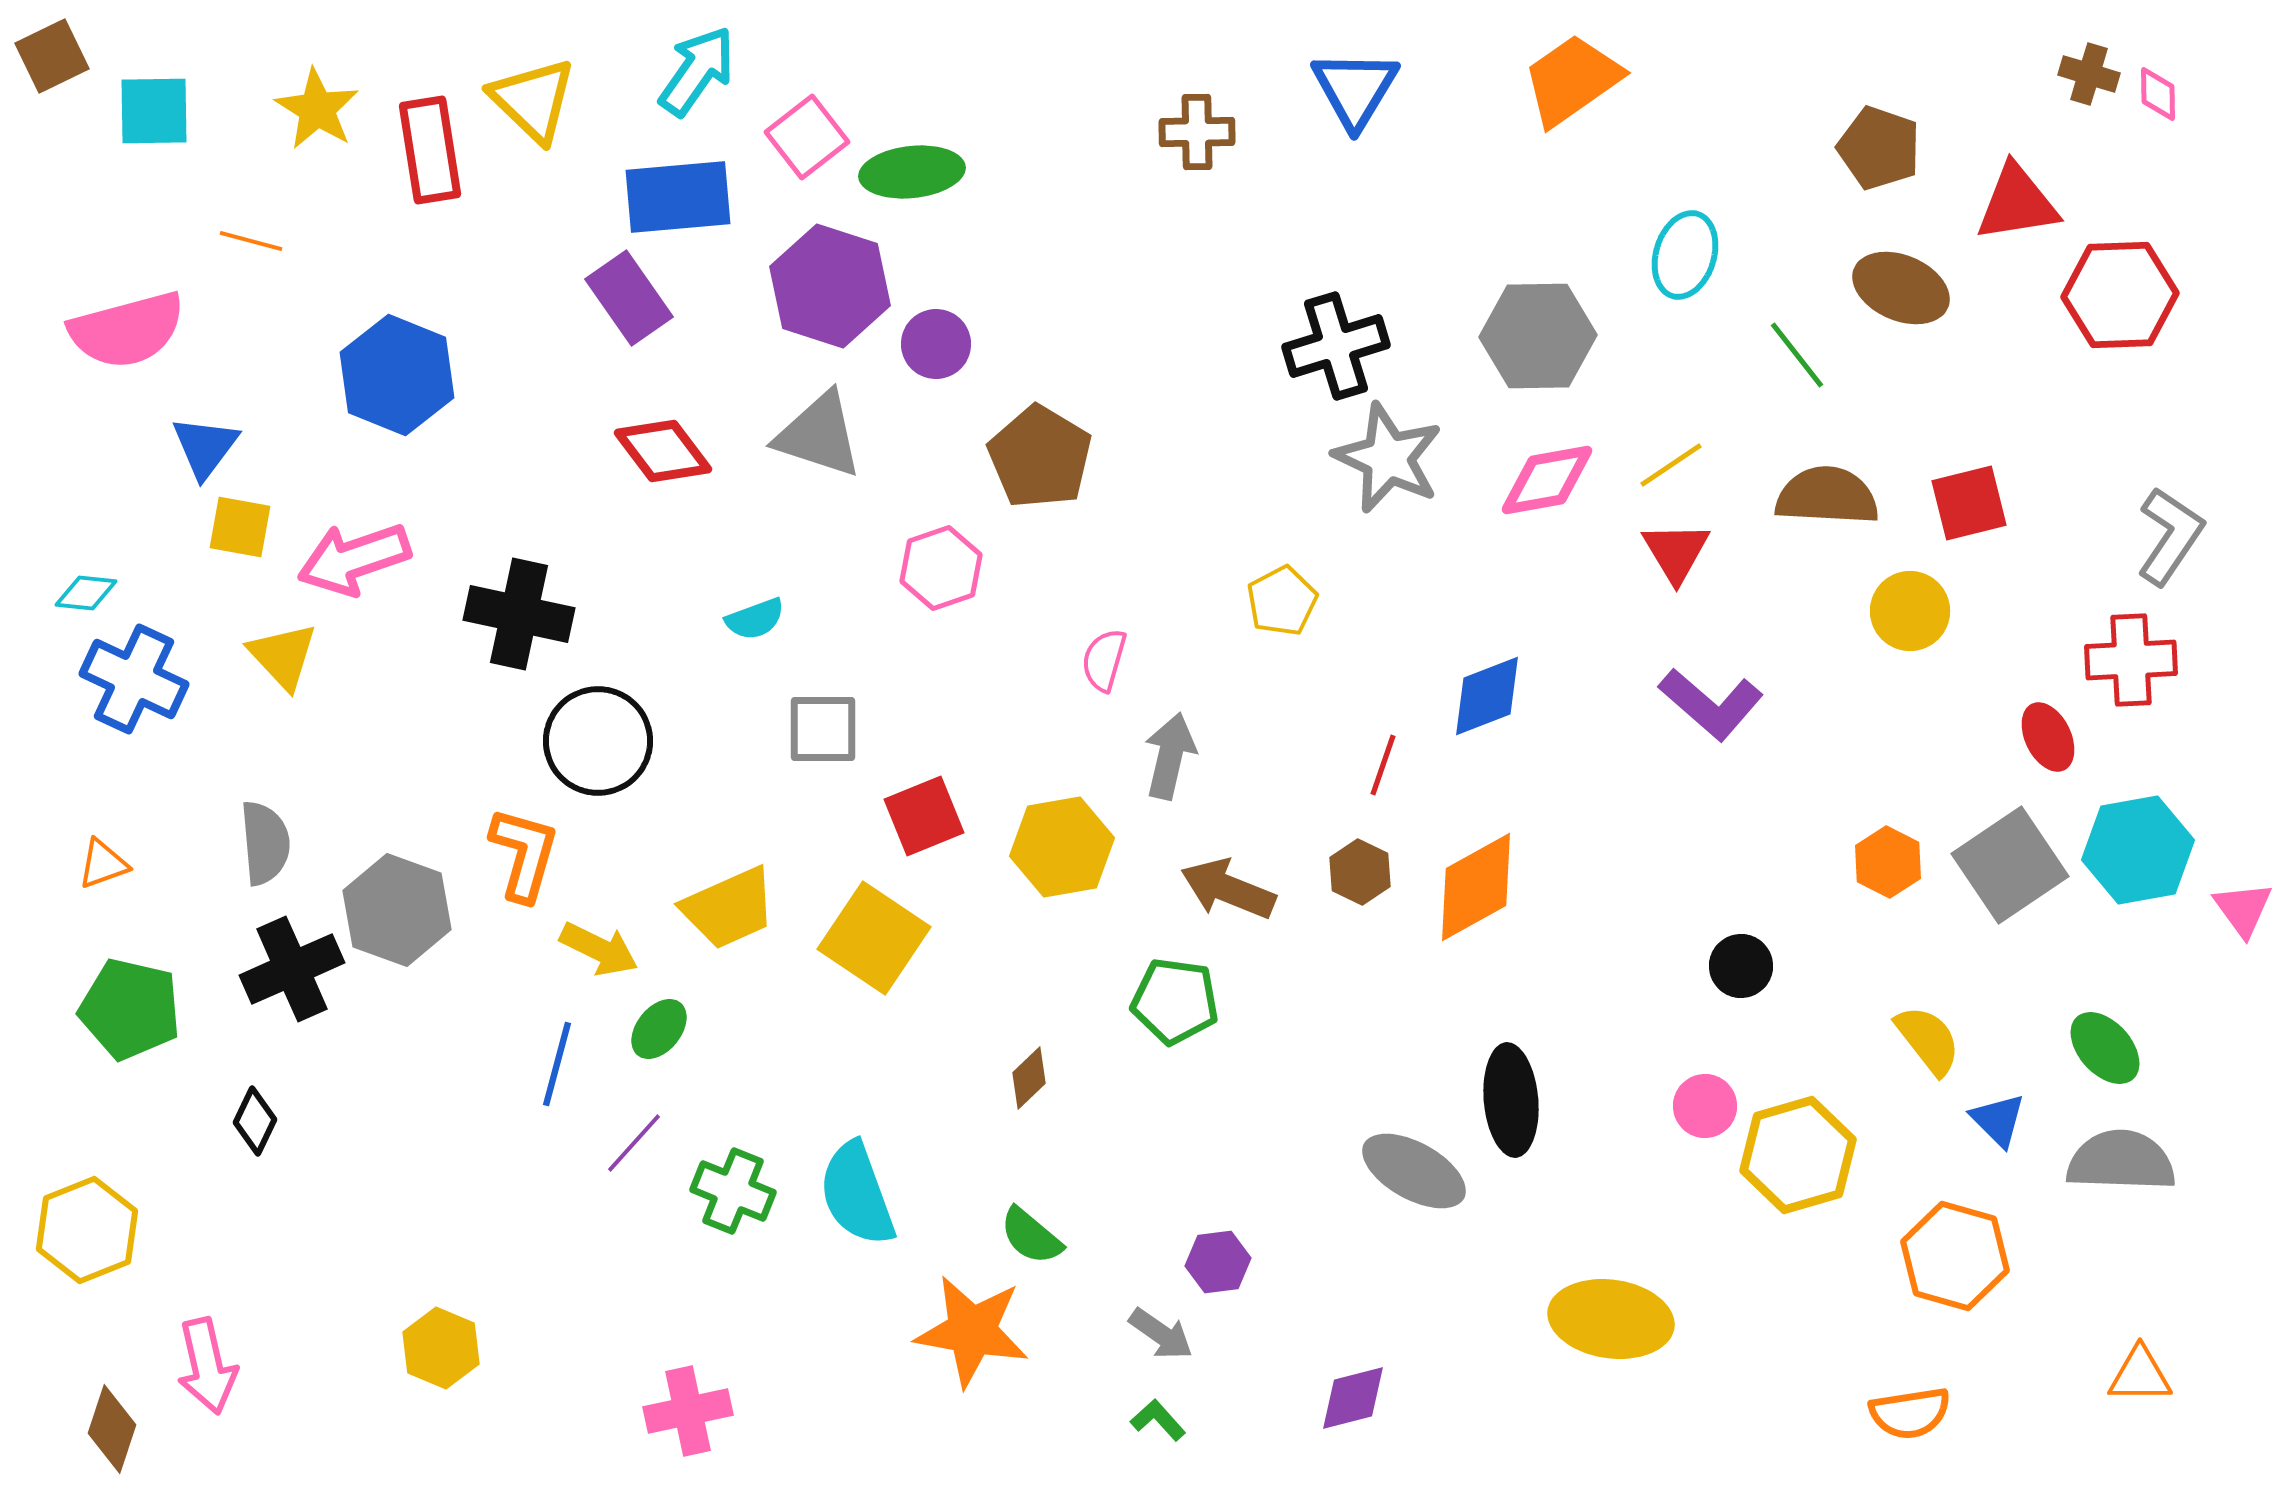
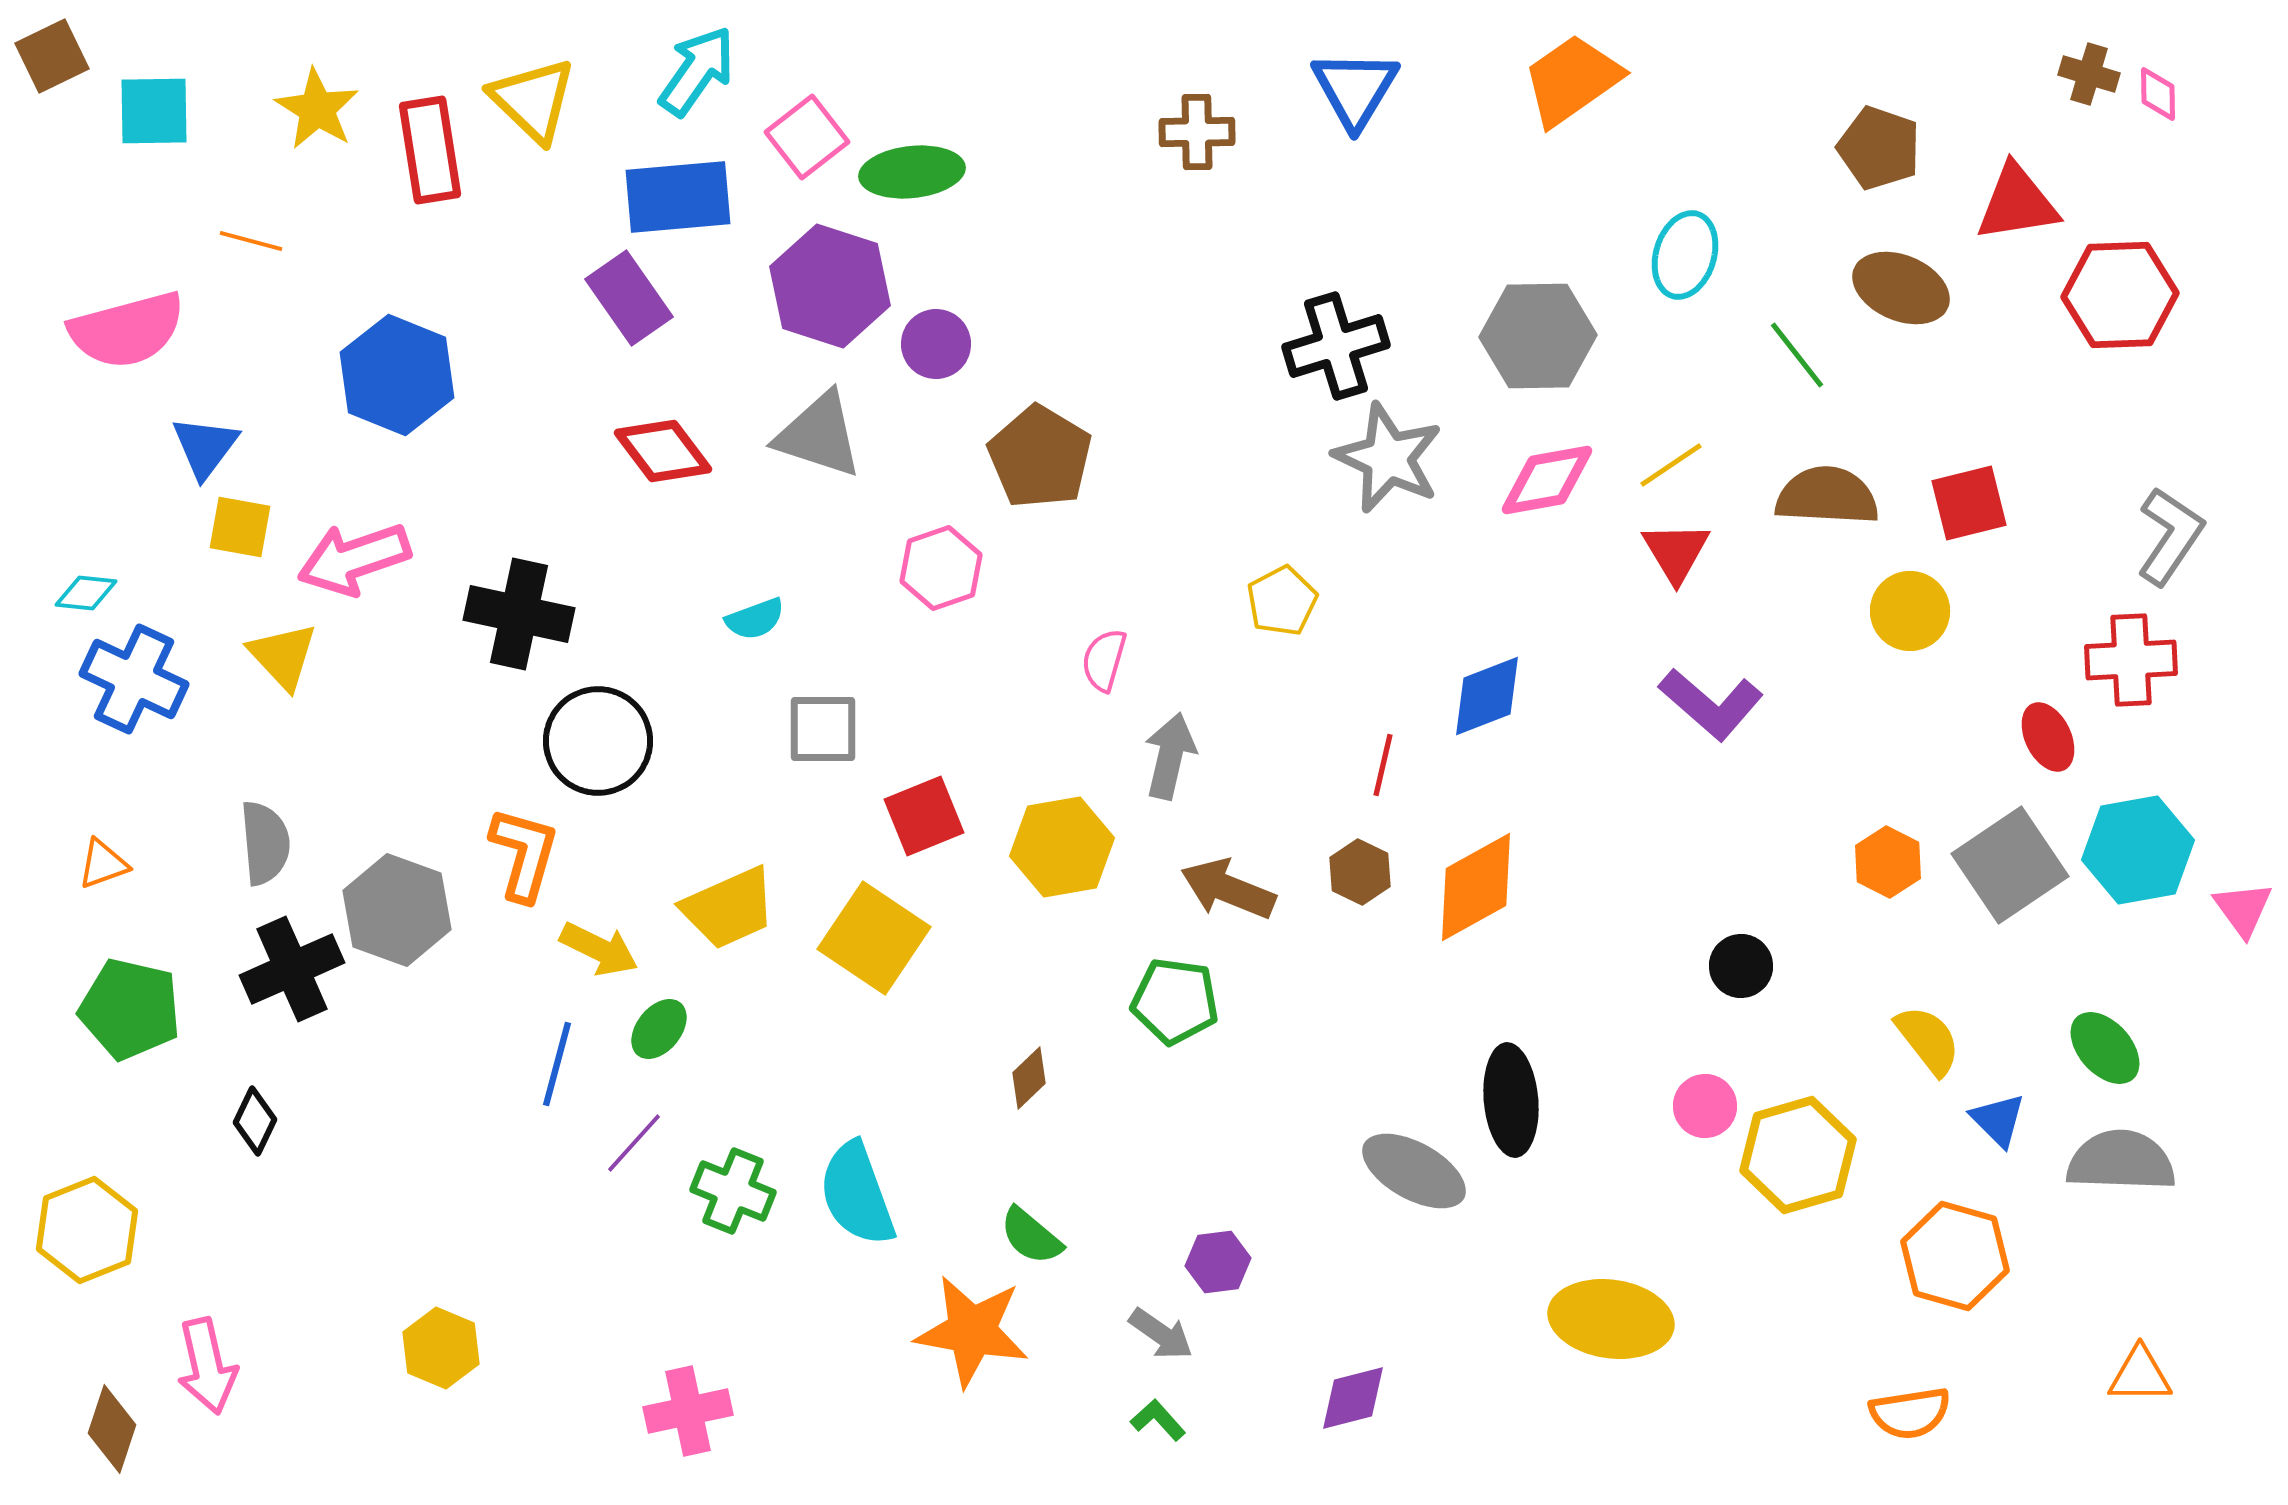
red line at (1383, 765): rotated 6 degrees counterclockwise
